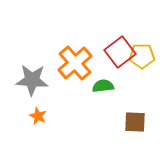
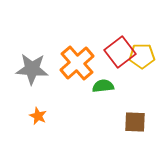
orange cross: moved 2 px right
gray star: moved 11 px up
